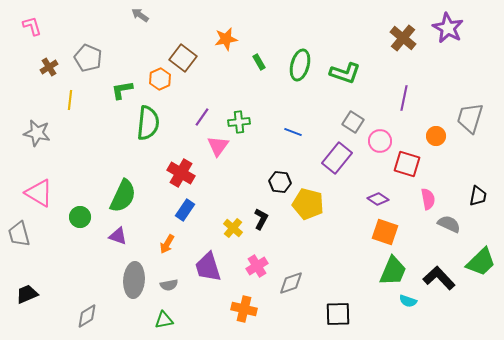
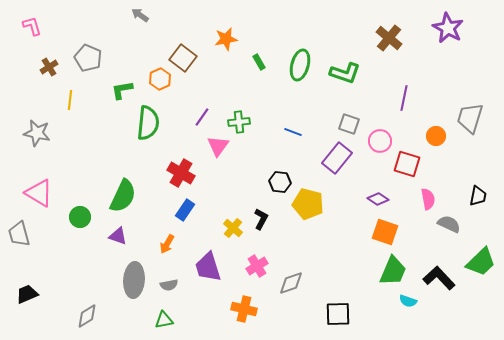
brown cross at (403, 38): moved 14 px left
gray square at (353, 122): moved 4 px left, 2 px down; rotated 15 degrees counterclockwise
